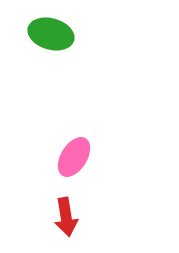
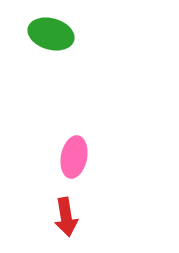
pink ellipse: rotated 21 degrees counterclockwise
